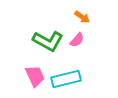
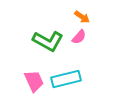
pink semicircle: moved 2 px right, 3 px up
pink trapezoid: moved 1 px left, 5 px down
